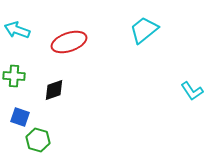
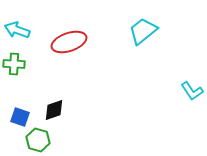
cyan trapezoid: moved 1 px left, 1 px down
green cross: moved 12 px up
black diamond: moved 20 px down
